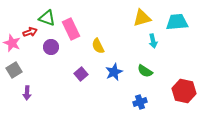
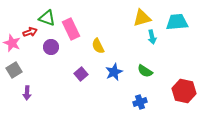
cyan arrow: moved 1 px left, 4 px up
